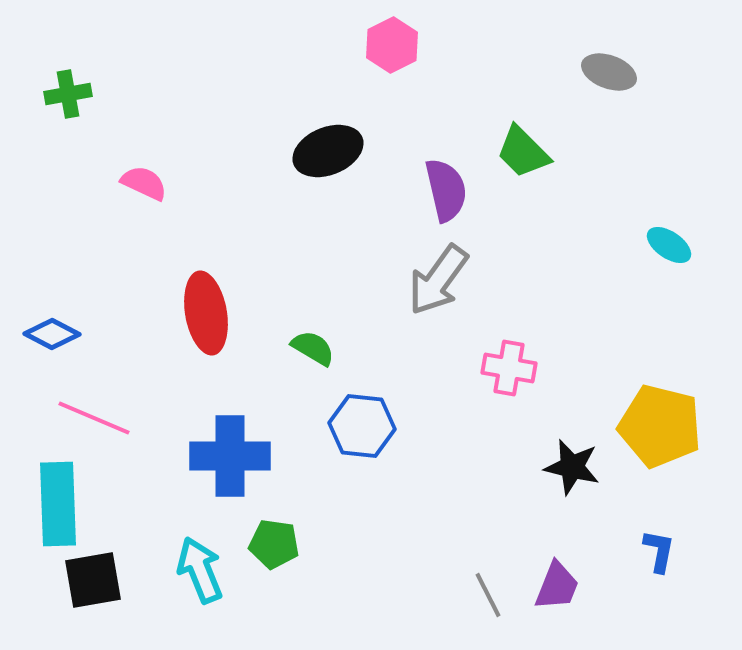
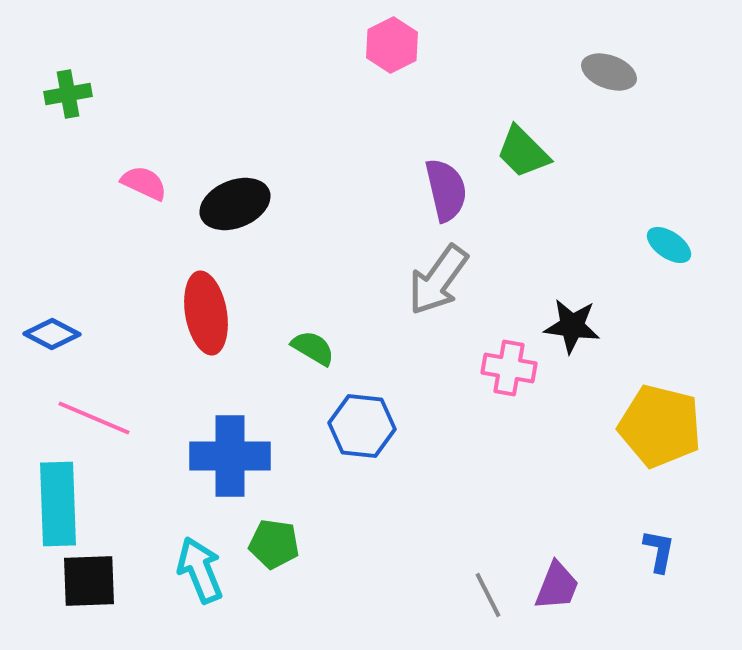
black ellipse: moved 93 px left, 53 px down
black star: moved 141 px up; rotated 6 degrees counterclockwise
black square: moved 4 px left, 1 px down; rotated 8 degrees clockwise
